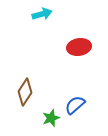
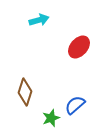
cyan arrow: moved 3 px left, 6 px down
red ellipse: rotated 40 degrees counterclockwise
brown diamond: rotated 16 degrees counterclockwise
